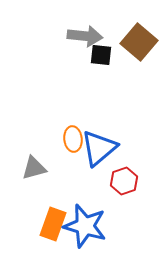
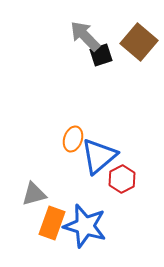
gray arrow: rotated 140 degrees counterclockwise
black square: rotated 25 degrees counterclockwise
orange ellipse: rotated 25 degrees clockwise
blue triangle: moved 8 px down
gray triangle: moved 26 px down
red hexagon: moved 2 px left, 2 px up; rotated 8 degrees counterclockwise
orange rectangle: moved 1 px left, 1 px up
